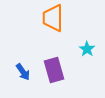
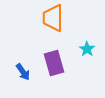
purple rectangle: moved 7 px up
